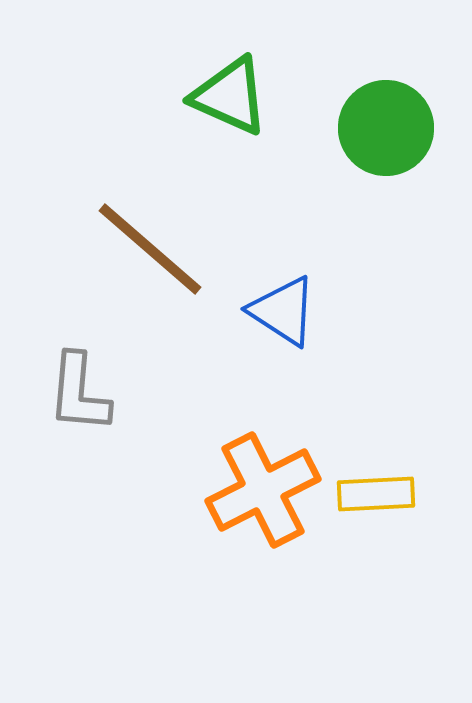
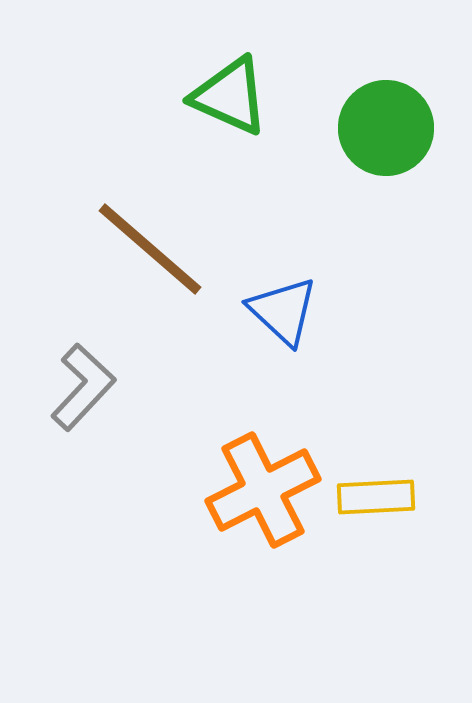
blue triangle: rotated 10 degrees clockwise
gray L-shape: moved 4 px right, 6 px up; rotated 142 degrees counterclockwise
yellow rectangle: moved 3 px down
